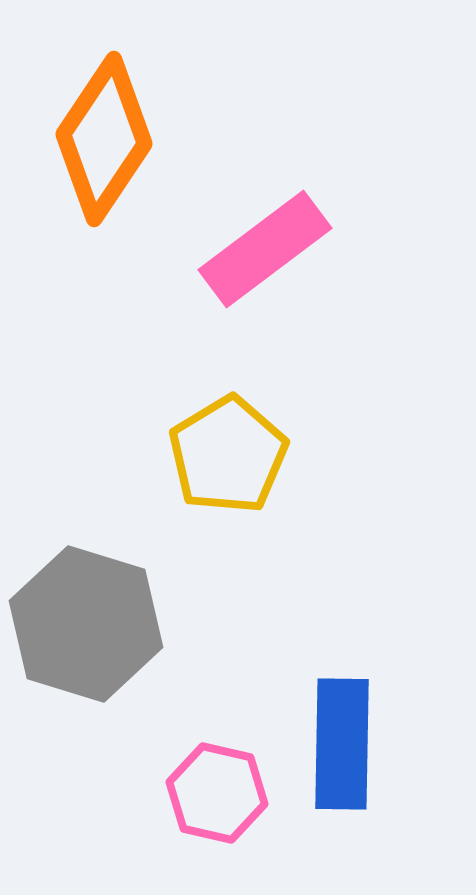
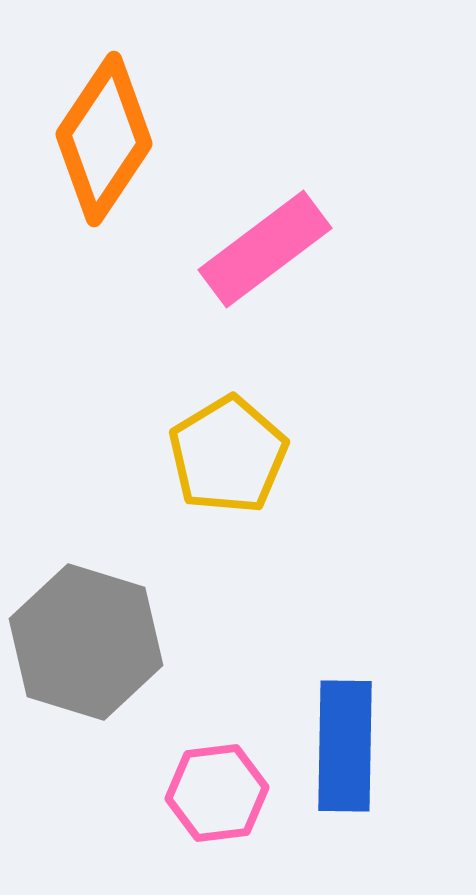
gray hexagon: moved 18 px down
blue rectangle: moved 3 px right, 2 px down
pink hexagon: rotated 20 degrees counterclockwise
